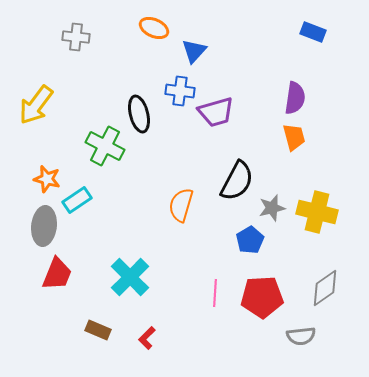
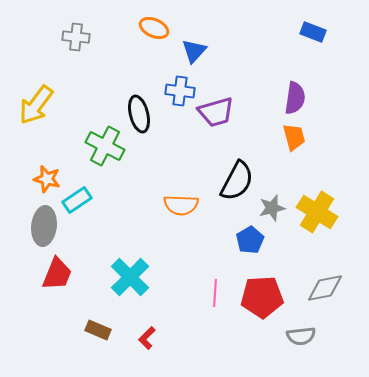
orange semicircle: rotated 104 degrees counterclockwise
yellow cross: rotated 18 degrees clockwise
gray diamond: rotated 24 degrees clockwise
